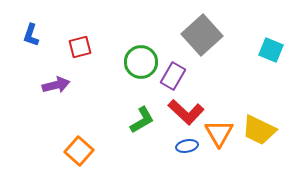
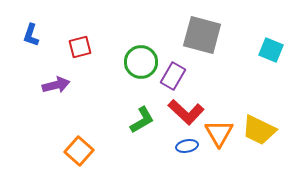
gray square: rotated 33 degrees counterclockwise
